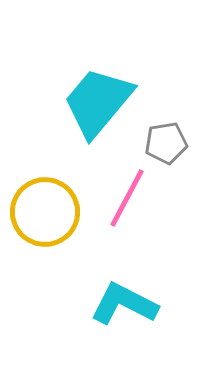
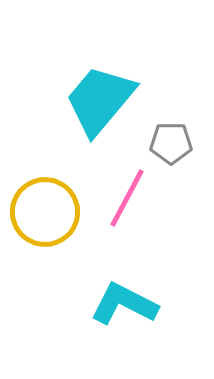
cyan trapezoid: moved 2 px right, 2 px up
gray pentagon: moved 5 px right; rotated 9 degrees clockwise
